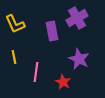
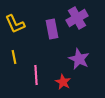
purple rectangle: moved 2 px up
pink line: moved 3 px down; rotated 12 degrees counterclockwise
